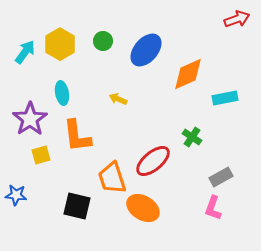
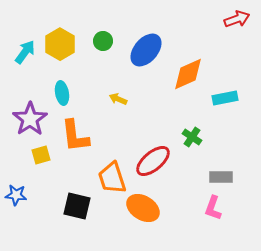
orange L-shape: moved 2 px left
gray rectangle: rotated 30 degrees clockwise
